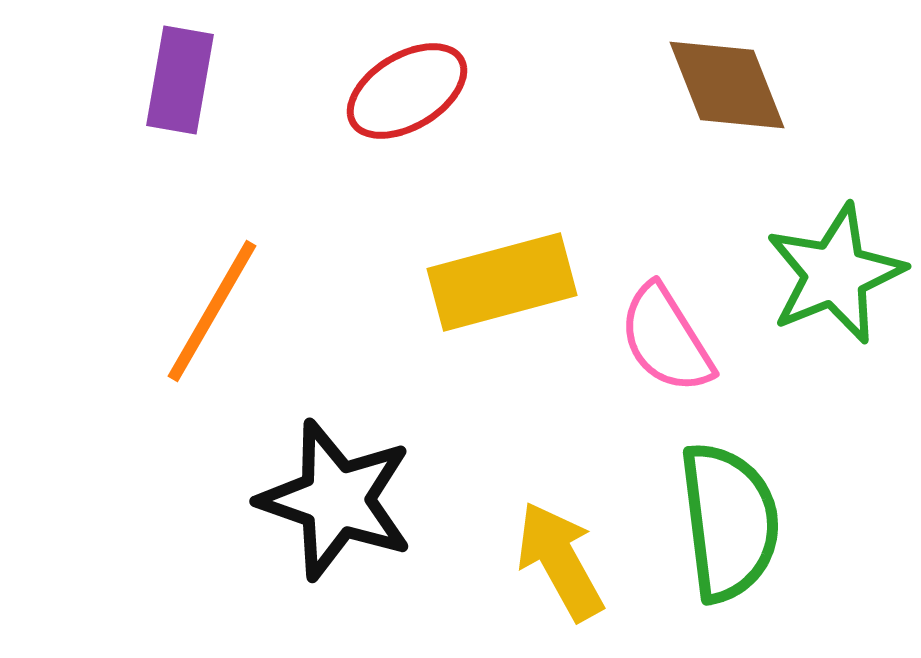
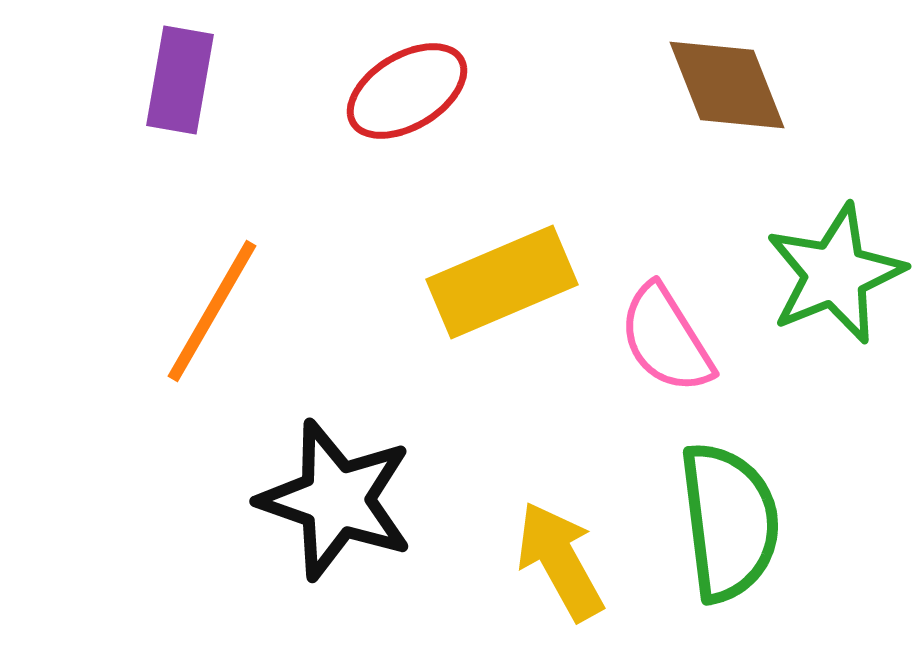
yellow rectangle: rotated 8 degrees counterclockwise
